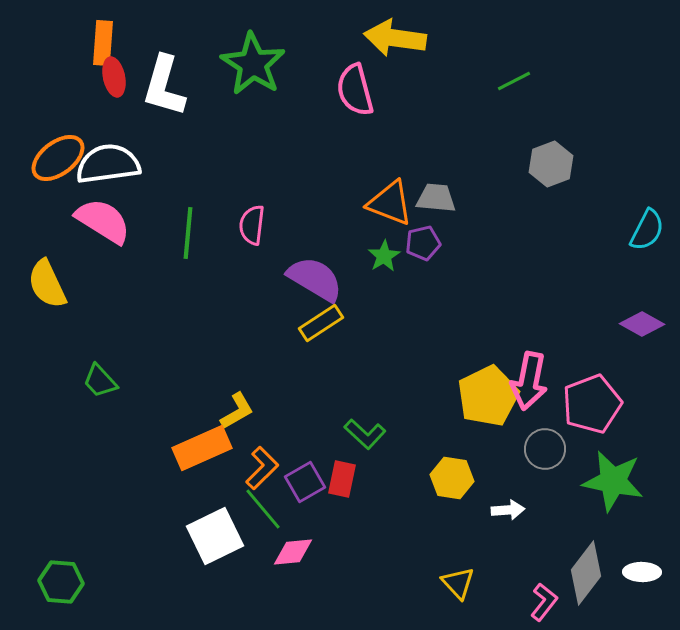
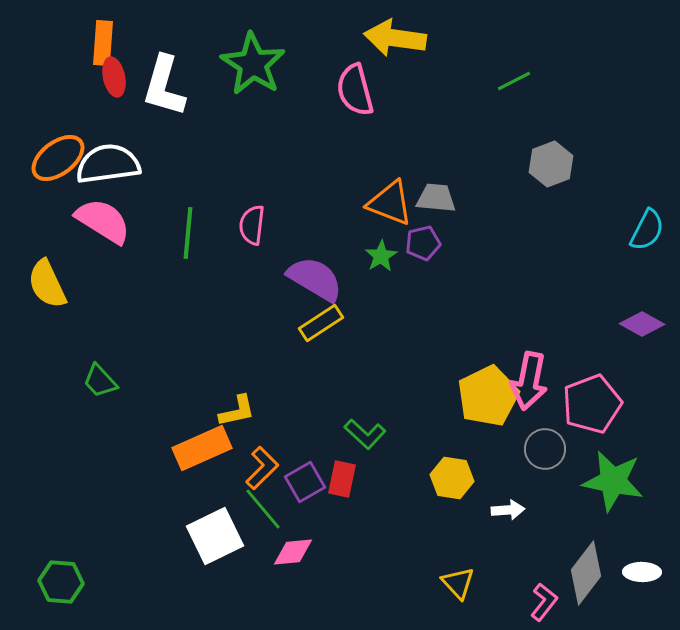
green star at (384, 256): moved 3 px left
yellow L-shape at (237, 411): rotated 18 degrees clockwise
